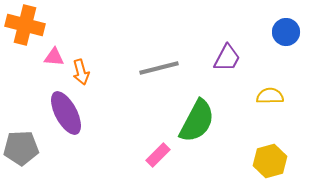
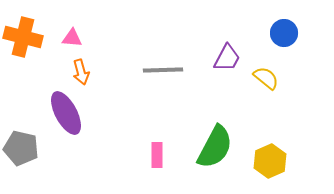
orange cross: moved 2 px left, 12 px down
blue circle: moved 2 px left, 1 px down
pink triangle: moved 18 px right, 19 px up
gray line: moved 4 px right, 2 px down; rotated 12 degrees clockwise
yellow semicircle: moved 4 px left, 18 px up; rotated 40 degrees clockwise
green semicircle: moved 18 px right, 26 px down
gray pentagon: rotated 16 degrees clockwise
pink rectangle: moved 1 px left; rotated 45 degrees counterclockwise
yellow hexagon: rotated 8 degrees counterclockwise
